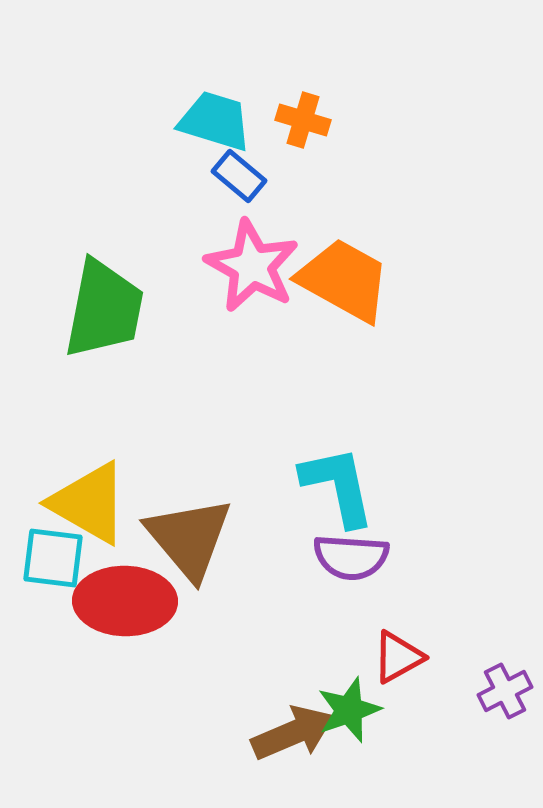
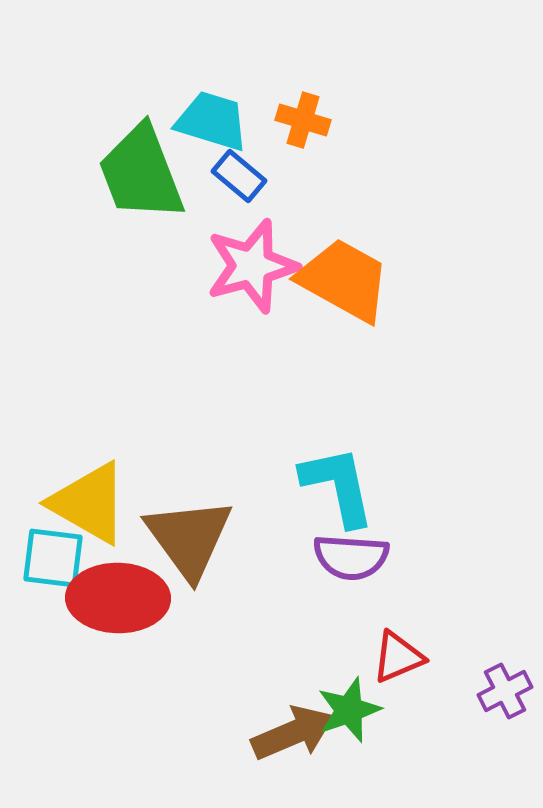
cyan trapezoid: moved 3 px left
pink star: rotated 28 degrees clockwise
green trapezoid: moved 37 px right, 136 px up; rotated 148 degrees clockwise
brown triangle: rotated 4 degrees clockwise
red ellipse: moved 7 px left, 3 px up
red triangle: rotated 6 degrees clockwise
